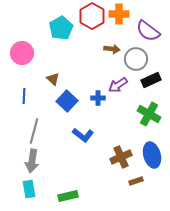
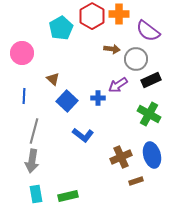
cyan rectangle: moved 7 px right, 5 px down
